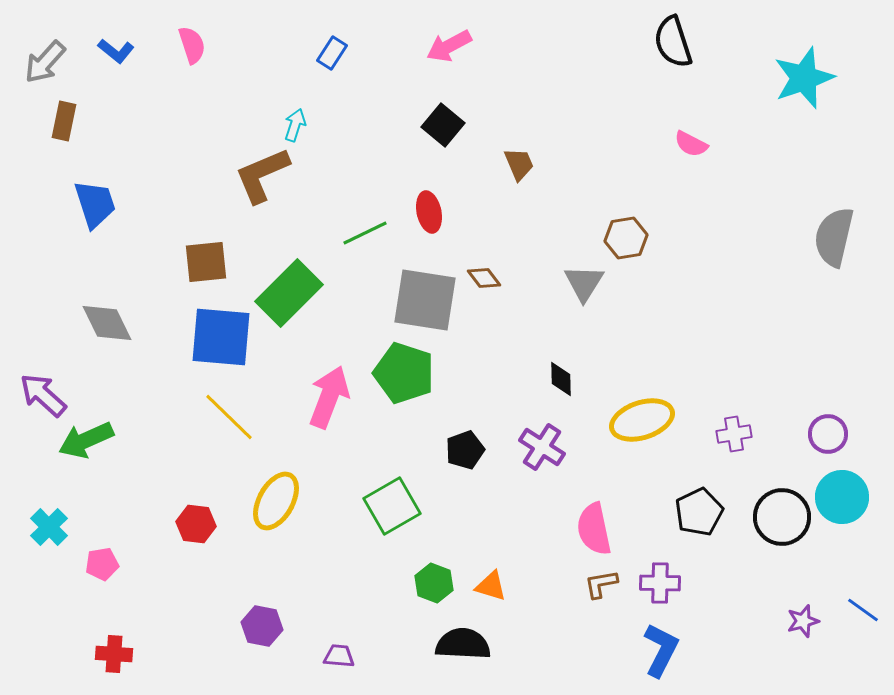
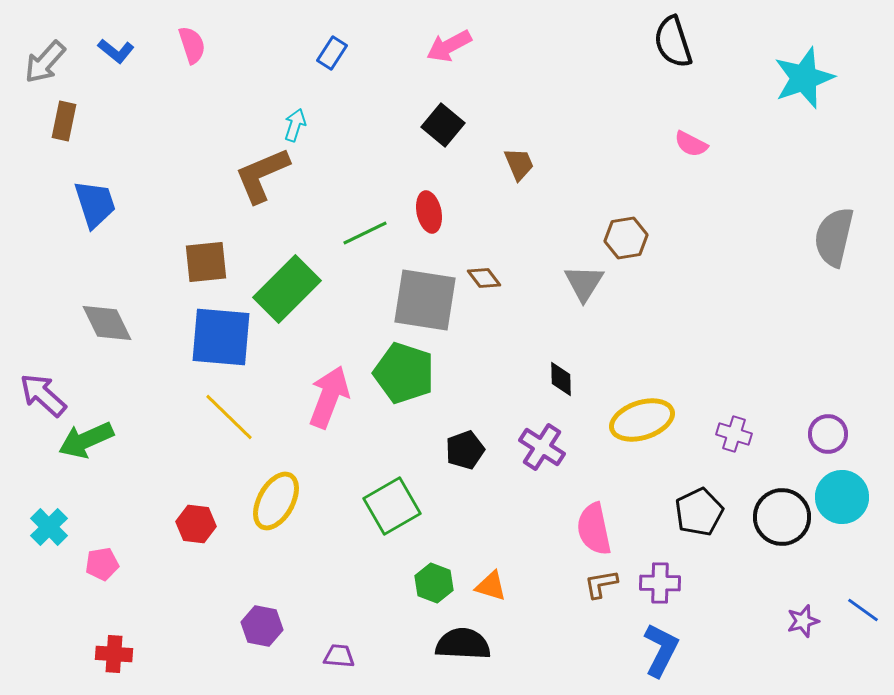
green rectangle at (289, 293): moved 2 px left, 4 px up
purple cross at (734, 434): rotated 28 degrees clockwise
